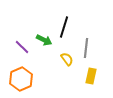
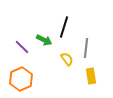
yellow rectangle: rotated 21 degrees counterclockwise
